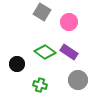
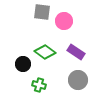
gray square: rotated 24 degrees counterclockwise
pink circle: moved 5 px left, 1 px up
purple rectangle: moved 7 px right
black circle: moved 6 px right
green cross: moved 1 px left
